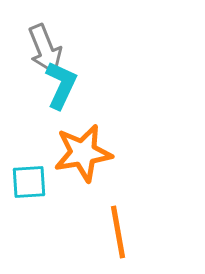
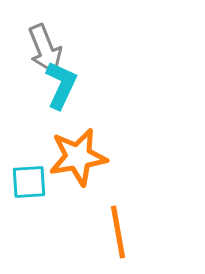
orange star: moved 5 px left, 4 px down
